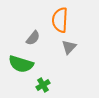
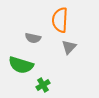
gray semicircle: rotated 63 degrees clockwise
green semicircle: moved 1 px down
